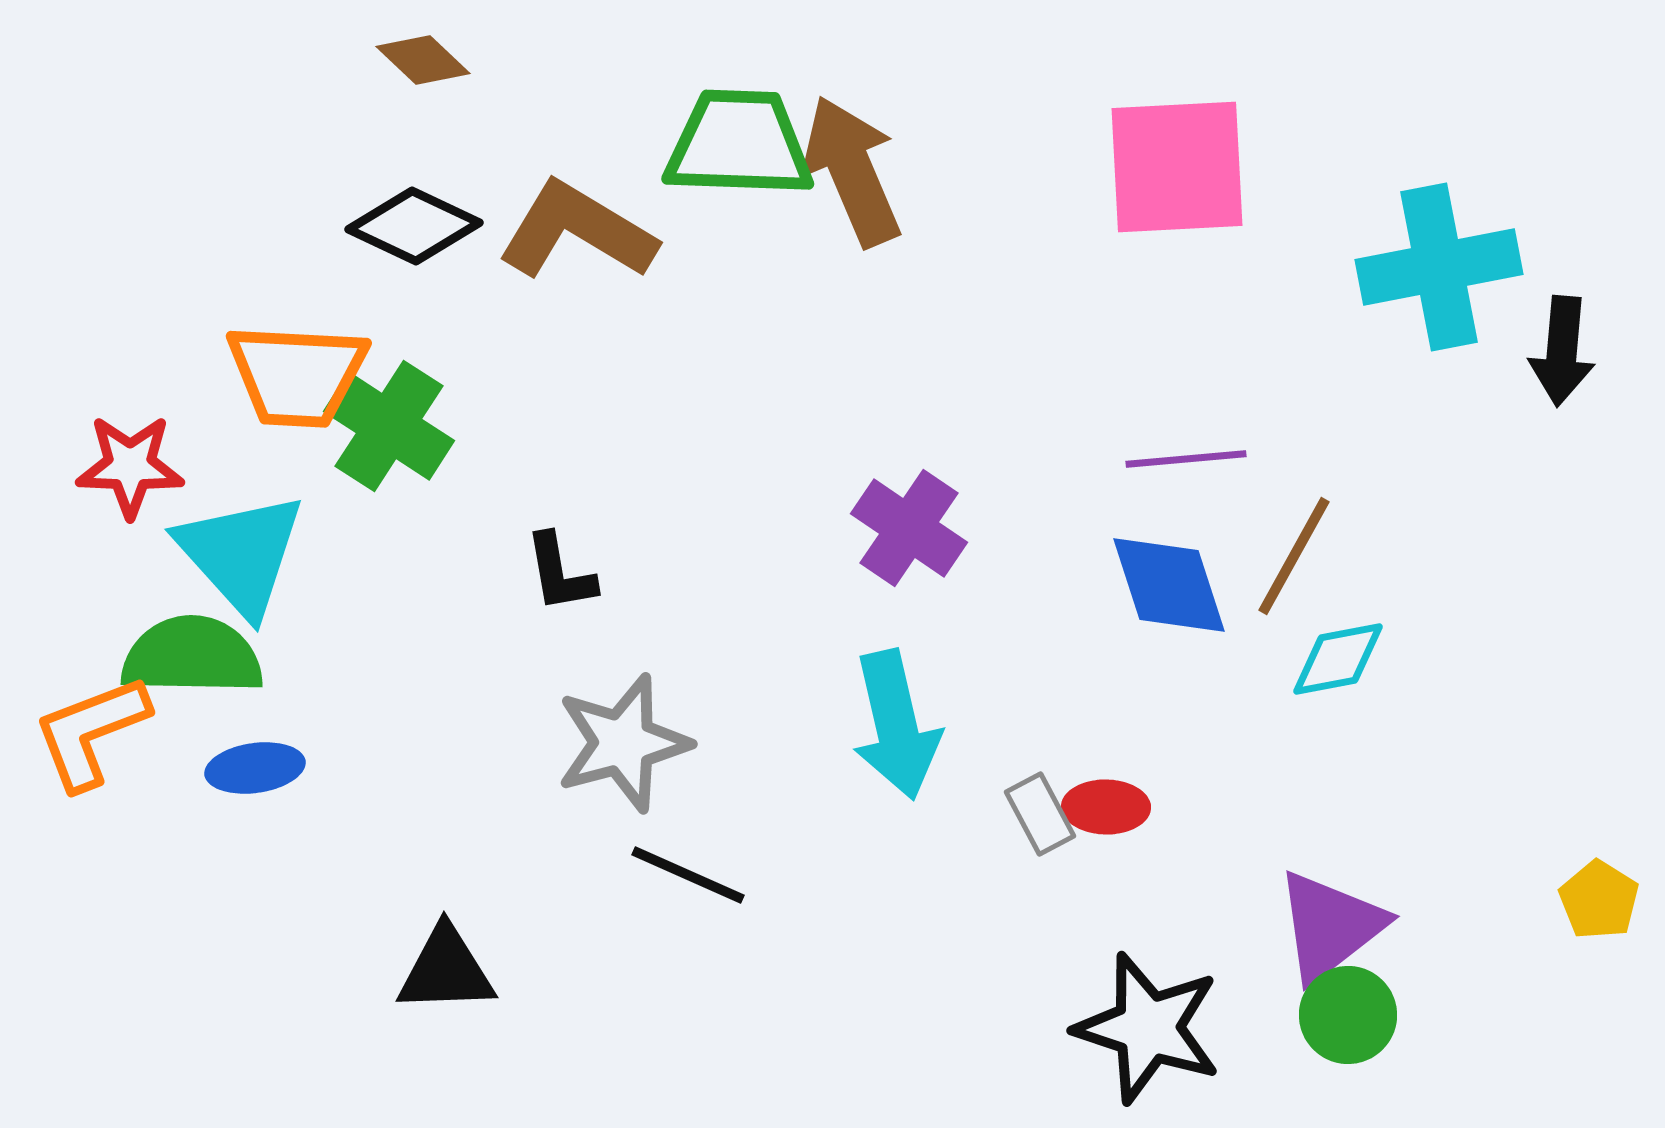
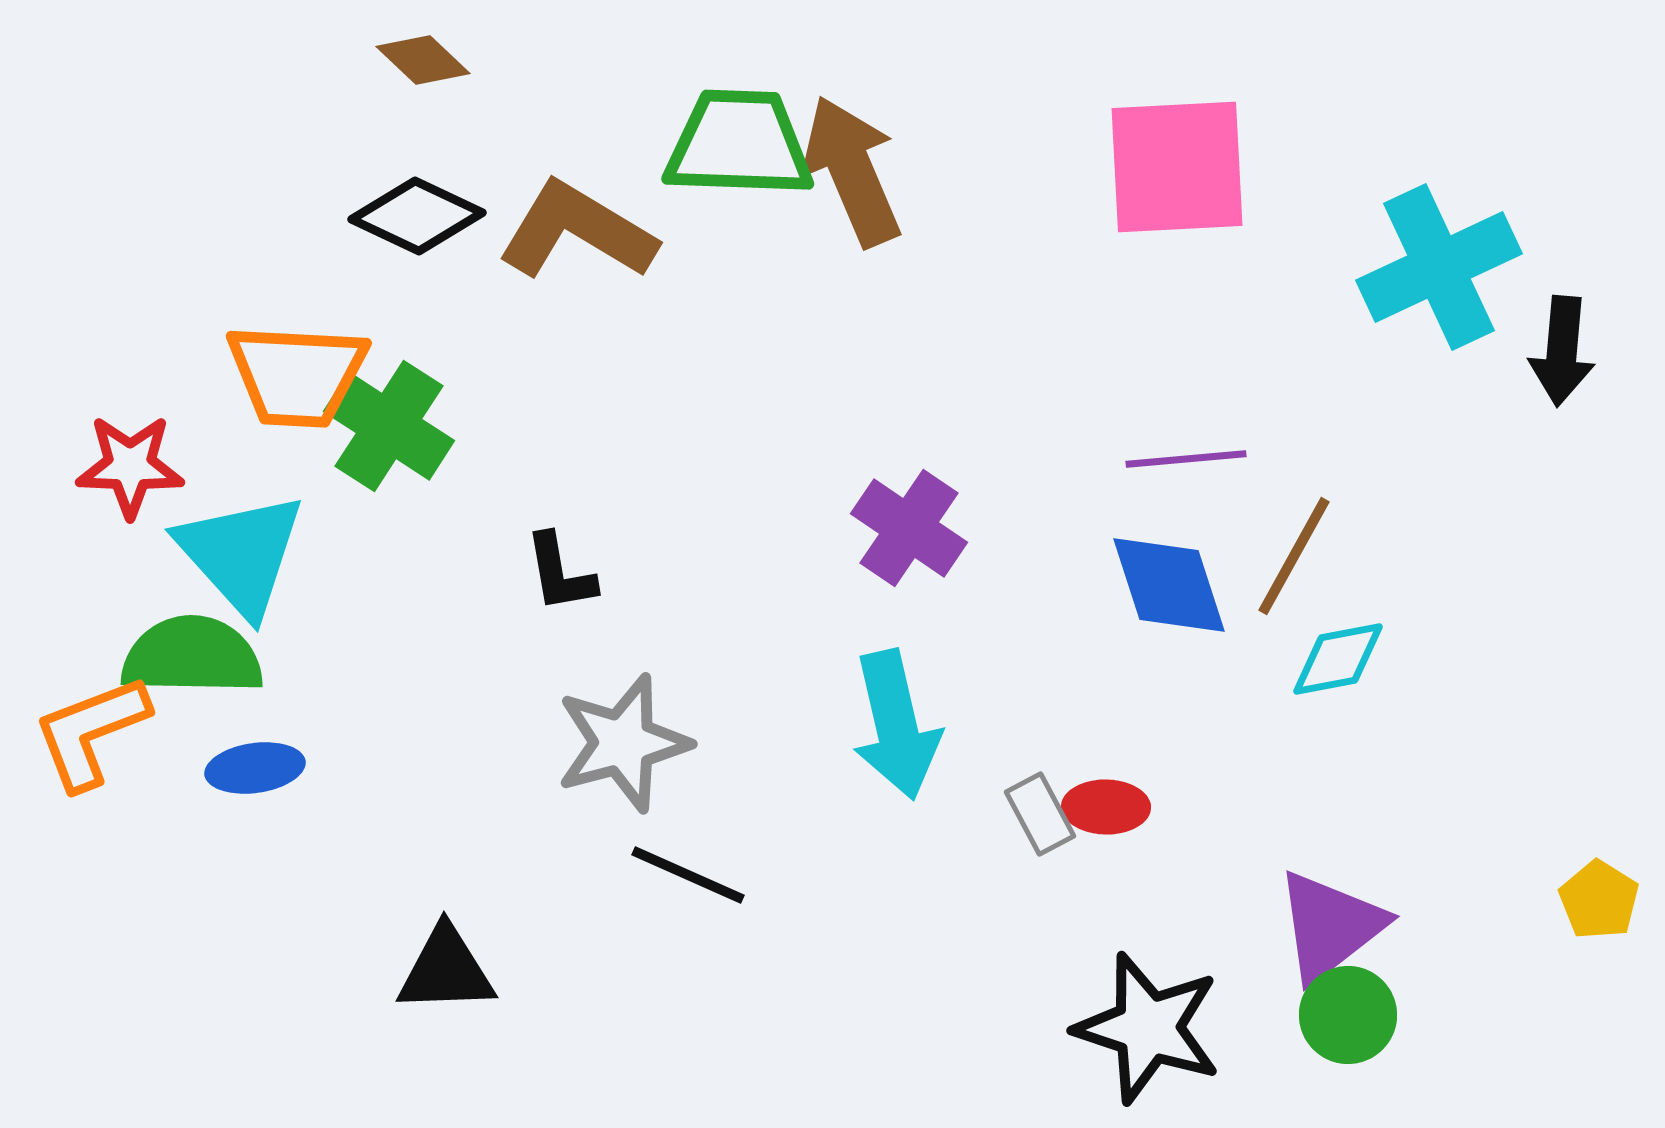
black diamond: moved 3 px right, 10 px up
cyan cross: rotated 14 degrees counterclockwise
